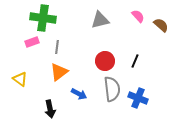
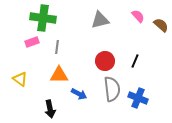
orange triangle: moved 3 px down; rotated 36 degrees clockwise
